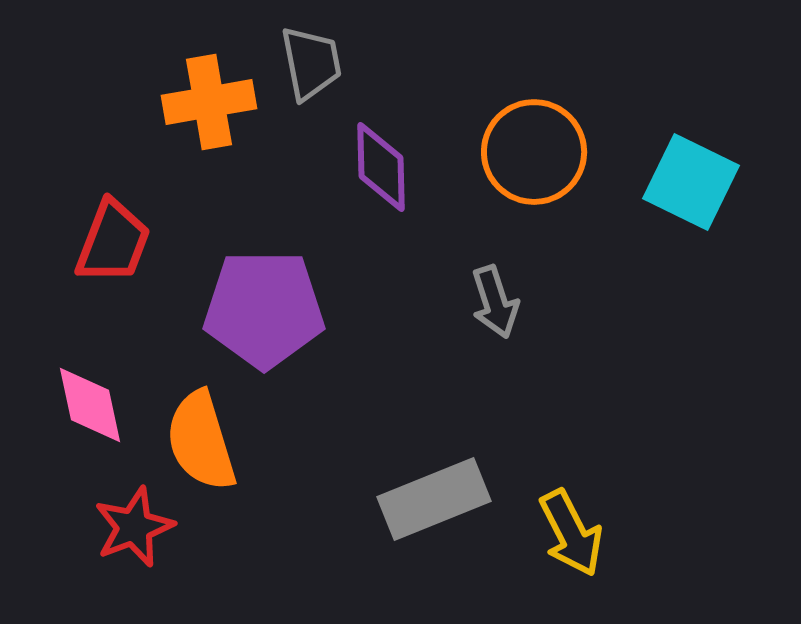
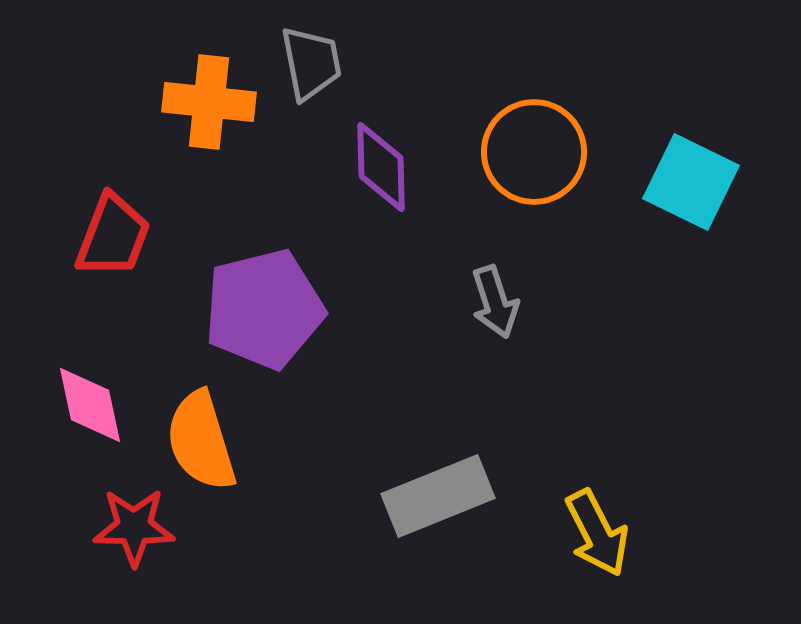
orange cross: rotated 16 degrees clockwise
red trapezoid: moved 6 px up
purple pentagon: rotated 14 degrees counterclockwise
gray rectangle: moved 4 px right, 3 px up
red star: rotated 22 degrees clockwise
yellow arrow: moved 26 px right
